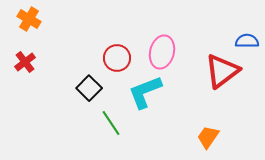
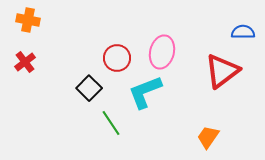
orange cross: moved 1 px left, 1 px down; rotated 20 degrees counterclockwise
blue semicircle: moved 4 px left, 9 px up
